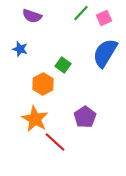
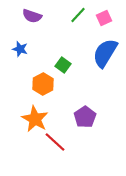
green line: moved 3 px left, 2 px down
